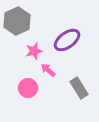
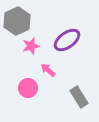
pink star: moved 3 px left, 5 px up
gray rectangle: moved 9 px down
